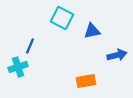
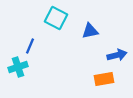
cyan square: moved 6 px left
blue triangle: moved 2 px left
orange rectangle: moved 18 px right, 2 px up
